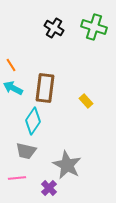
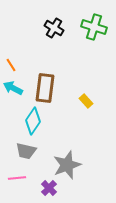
gray star: rotated 24 degrees clockwise
